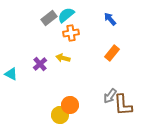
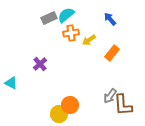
gray rectangle: rotated 14 degrees clockwise
yellow arrow: moved 26 px right, 18 px up; rotated 48 degrees counterclockwise
cyan triangle: moved 9 px down
yellow circle: moved 1 px left, 1 px up
